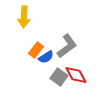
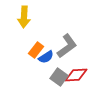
red diamond: rotated 65 degrees counterclockwise
